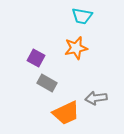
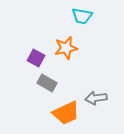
orange star: moved 10 px left
